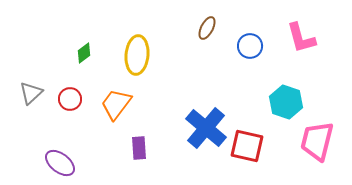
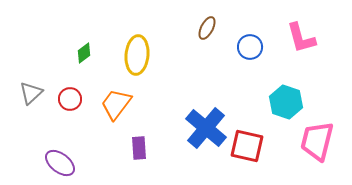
blue circle: moved 1 px down
